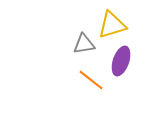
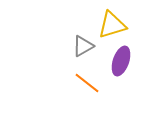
gray triangle: moved 1 px left, 2 px down; rotated 20 degrees counterclockwise
orange line: moved 4 px left, 3 px down
